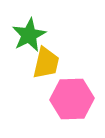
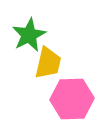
yellow trapezoid: moved 2 px right
